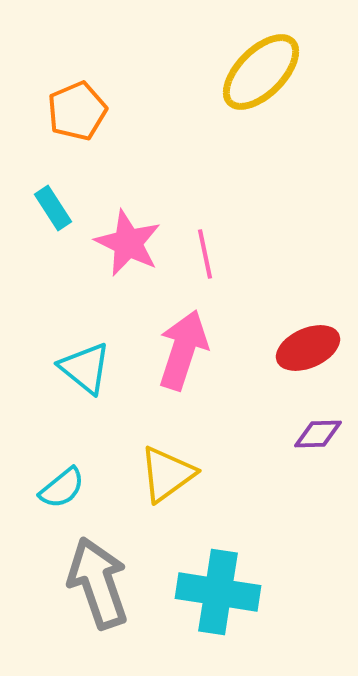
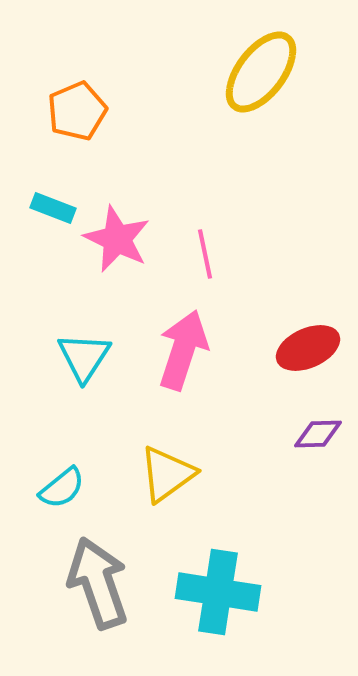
yellow ellipse: rotated 8 degrees counterclockwise
cyan rectangle: rotated 36 degrees counterclockwise
pink star: moved 11 px left, 4 px up
cyan triangle: moved 1 px left, 11 px up; rotated 24 degrees clockwise
